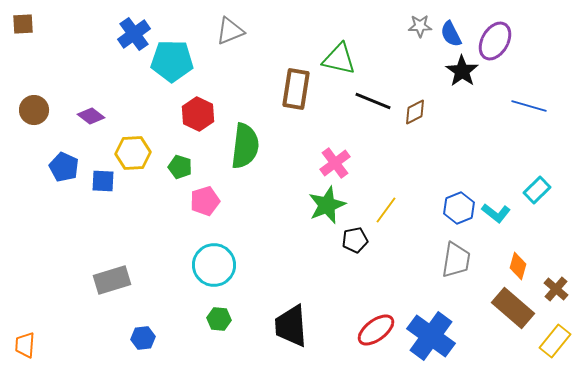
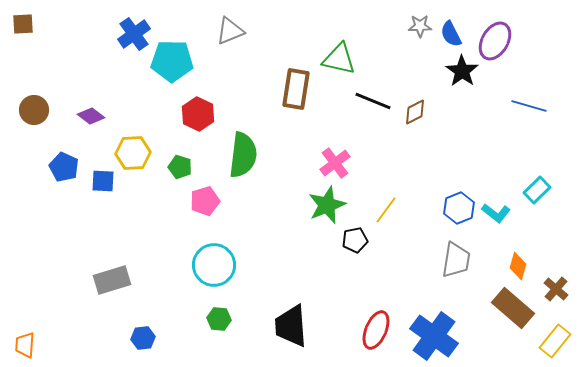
green semicircle at (245, 146): moved 2 px left, 9 px down
red ellipse at (376, 330): rotated 30 degrees counterclockwise
blue cross at (431, 336): moved 3 px right
